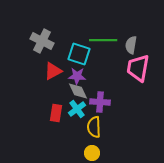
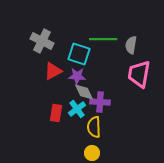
green line: moved 1 px up
pink trapezoid: moved 1 px right, 6 px down
gray diamond: moved 6 px right, 1 px down
